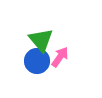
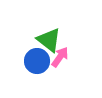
green triangle: moved 8 px right; rotated 12 degrees counterclockwise
